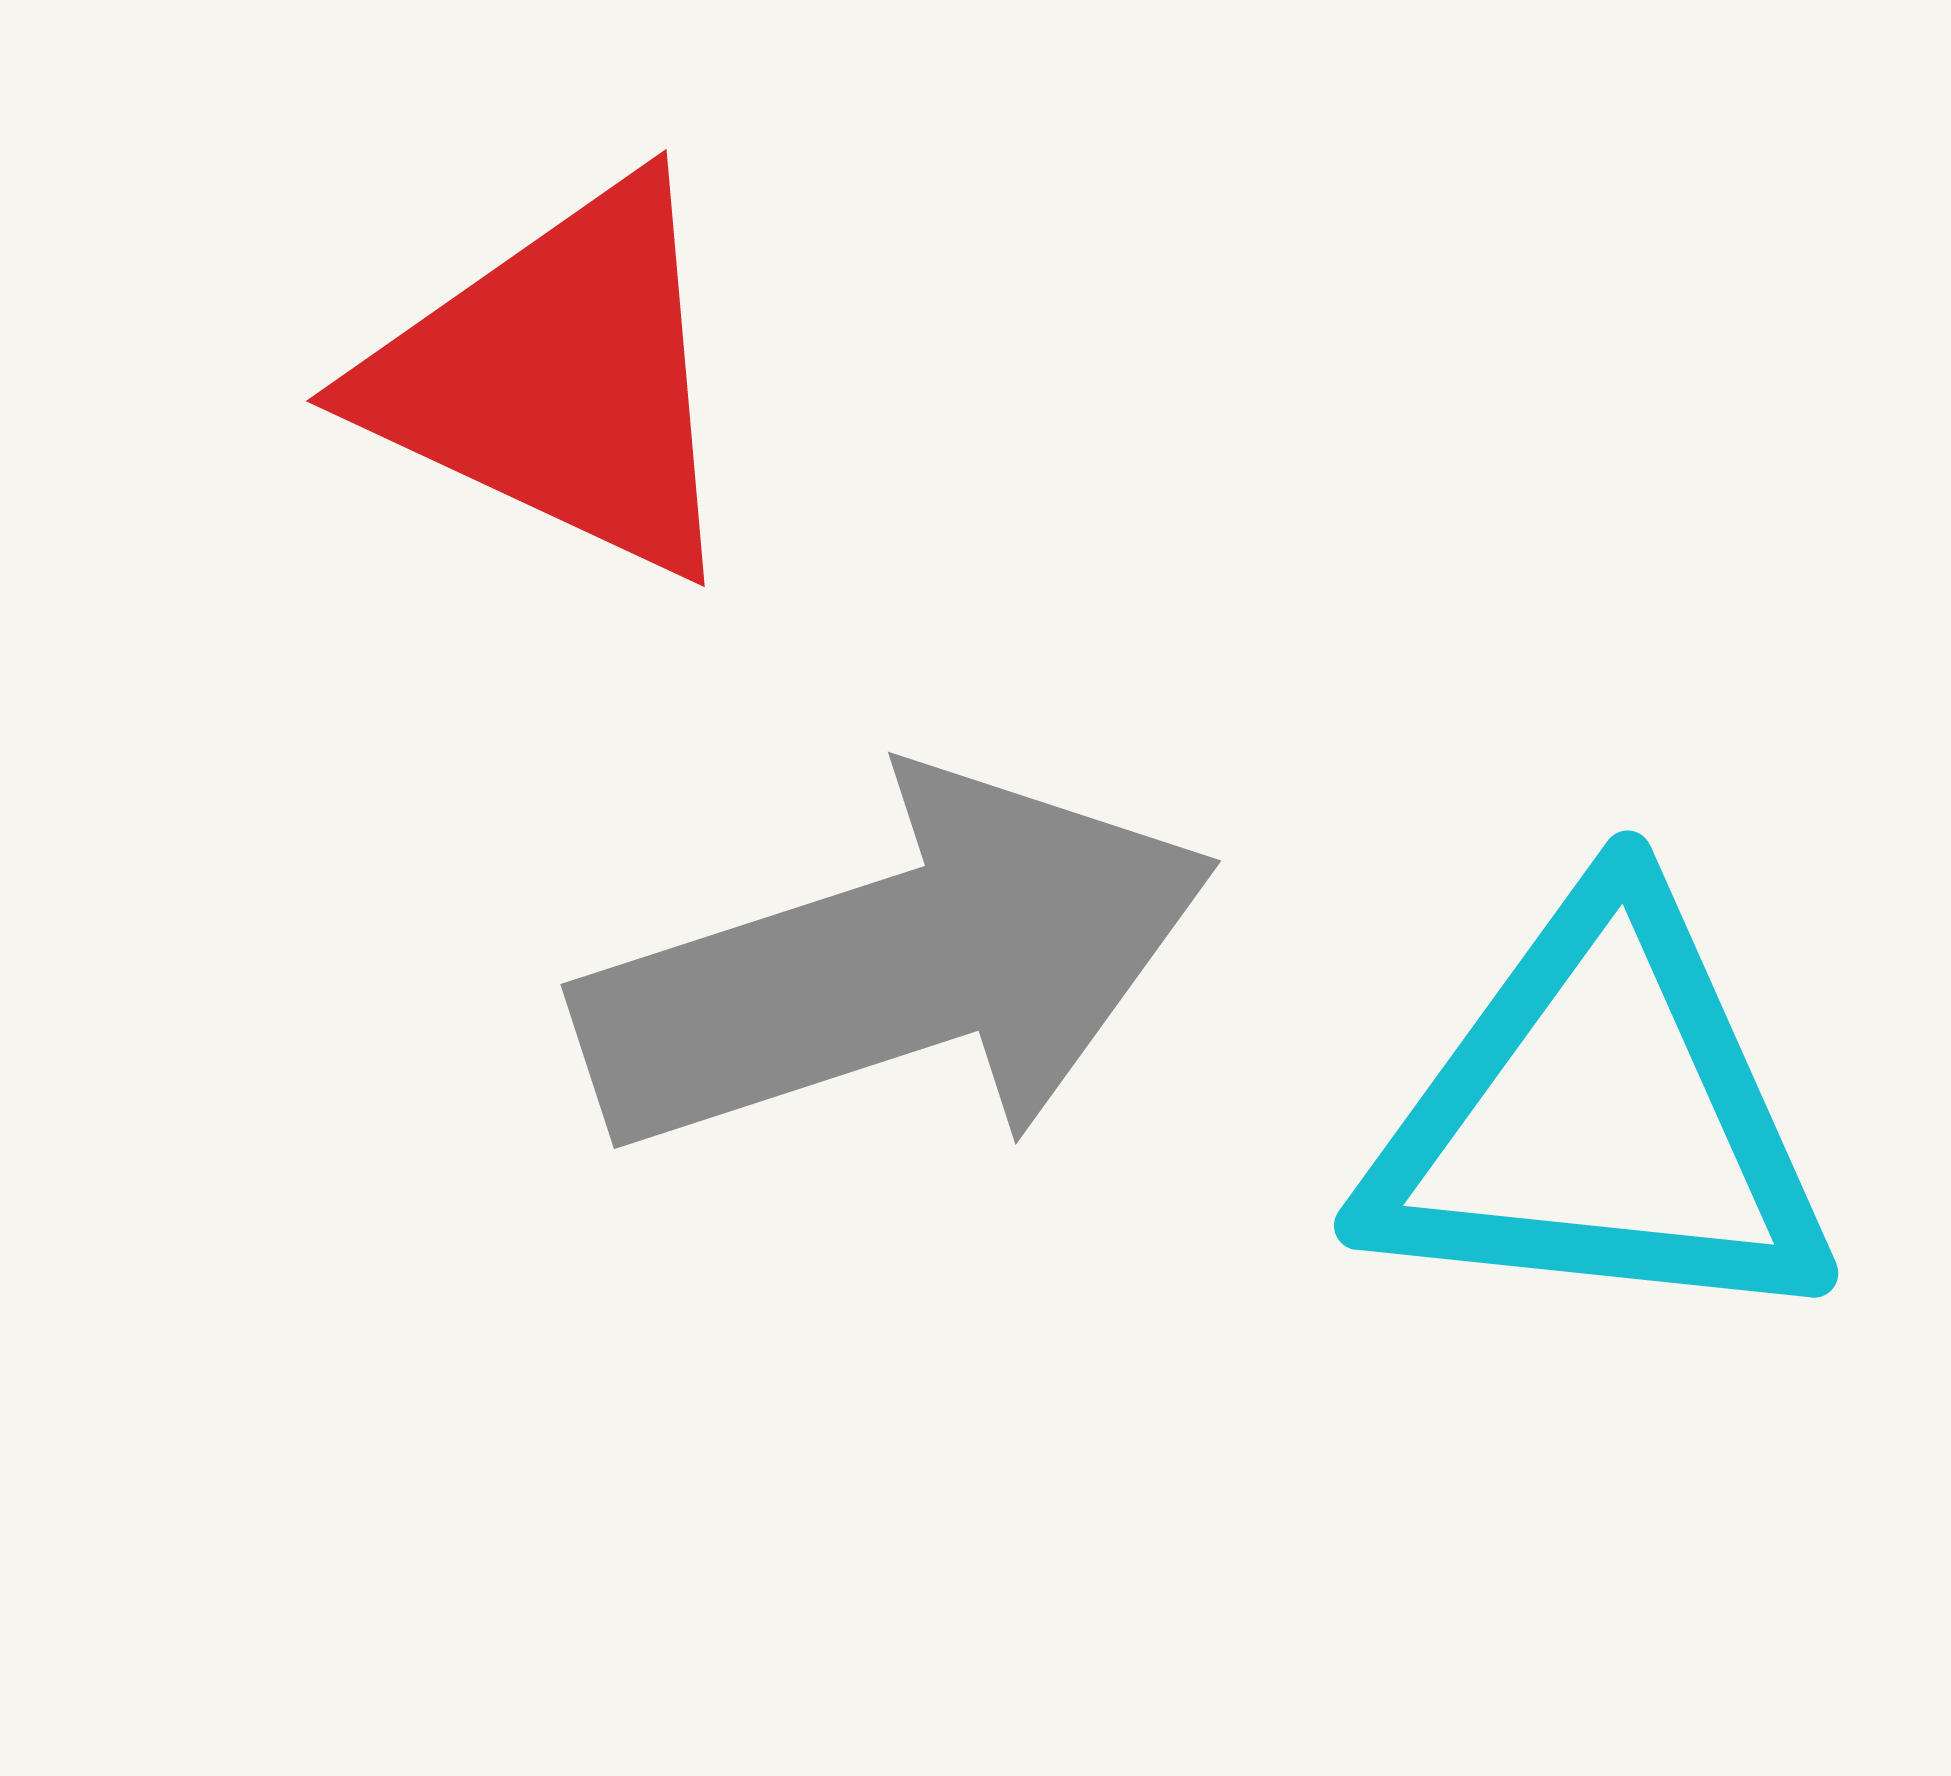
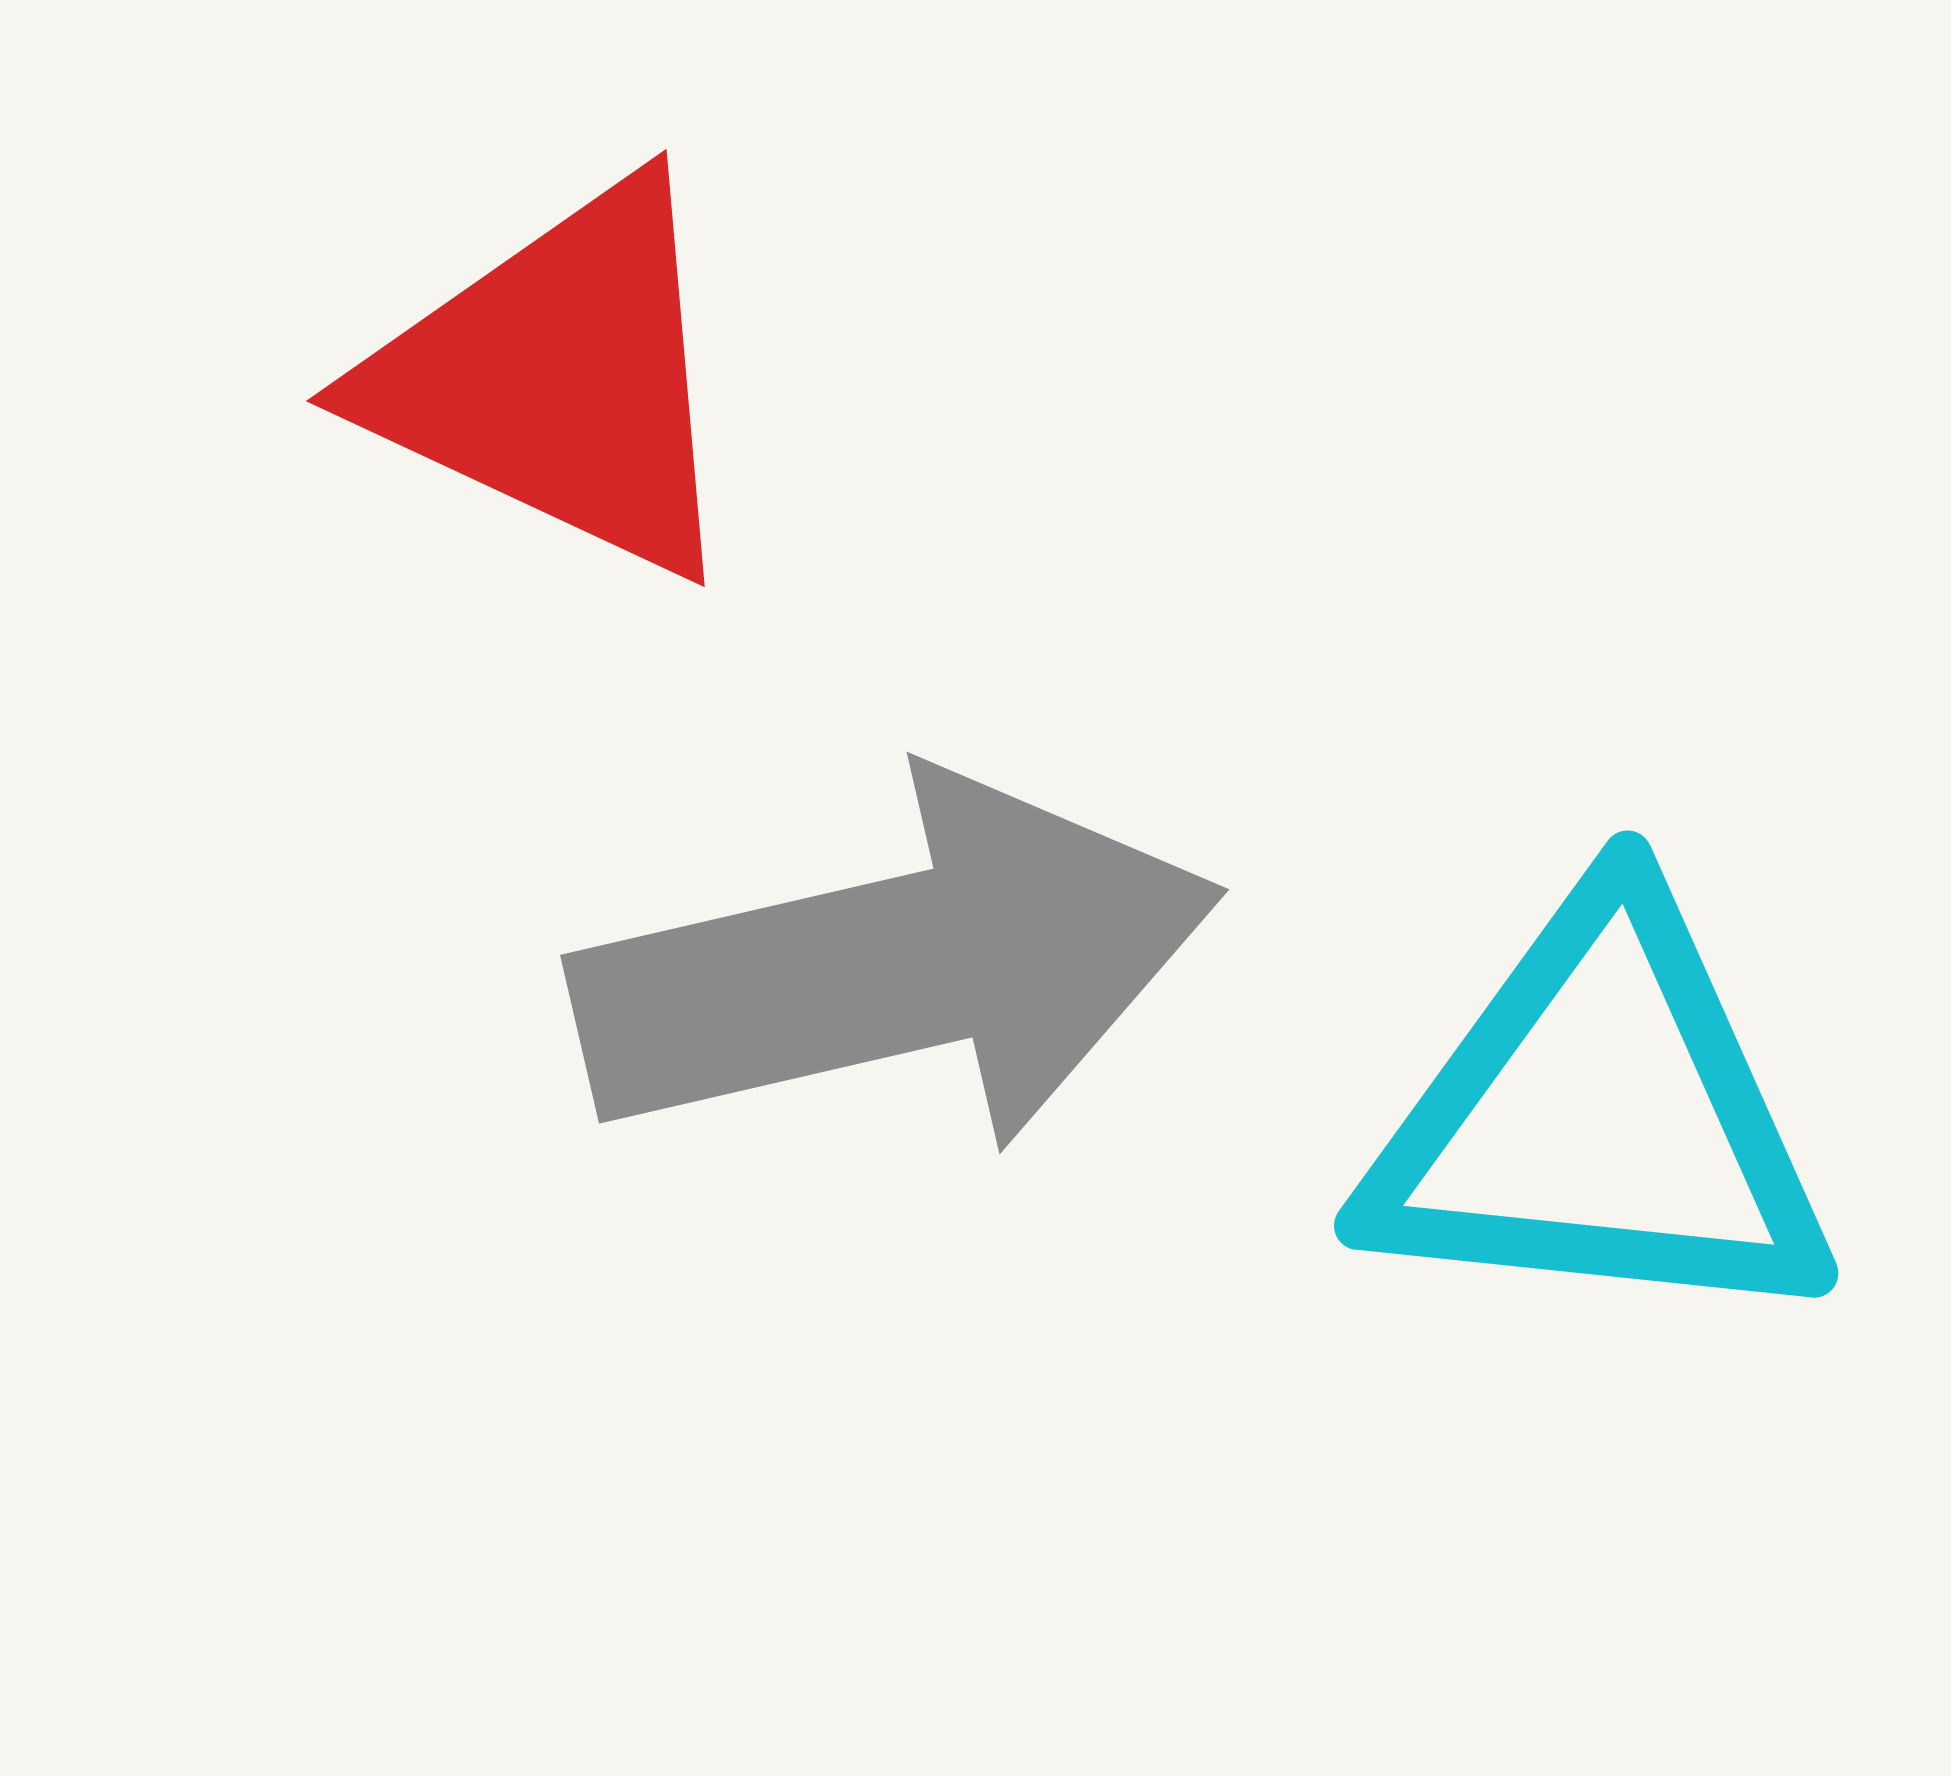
gray arrow: rotated 5 degrees clockwise
